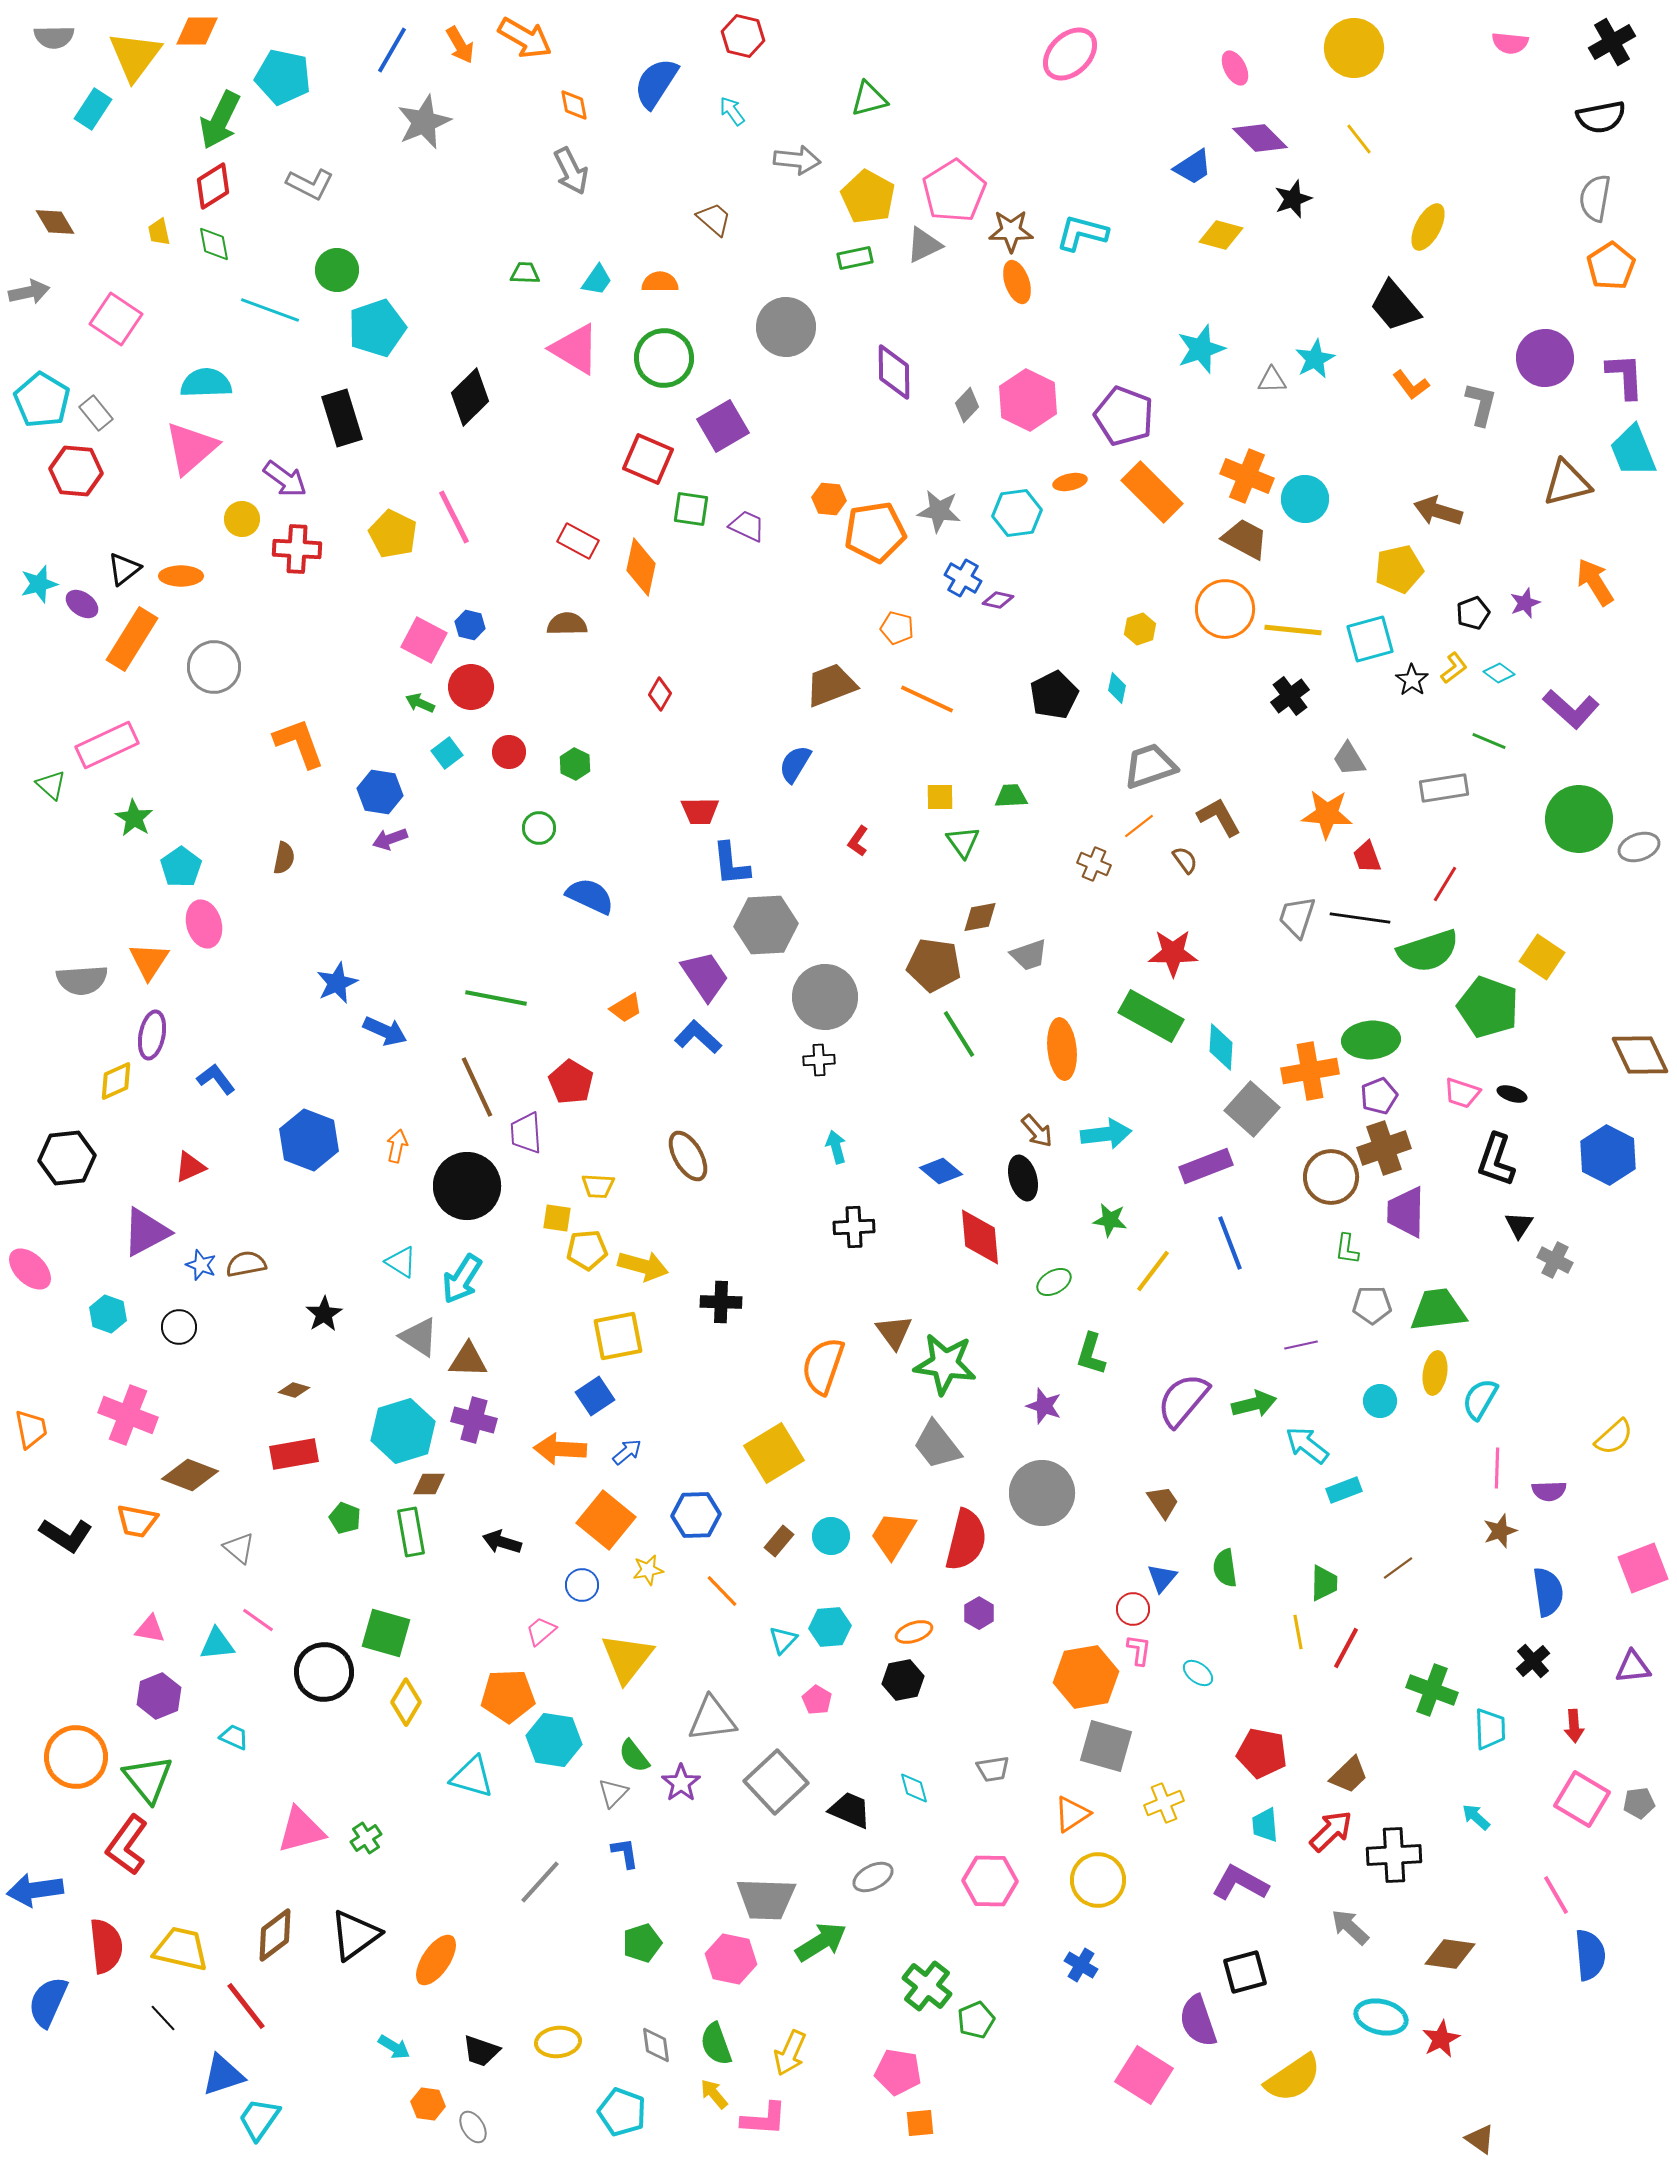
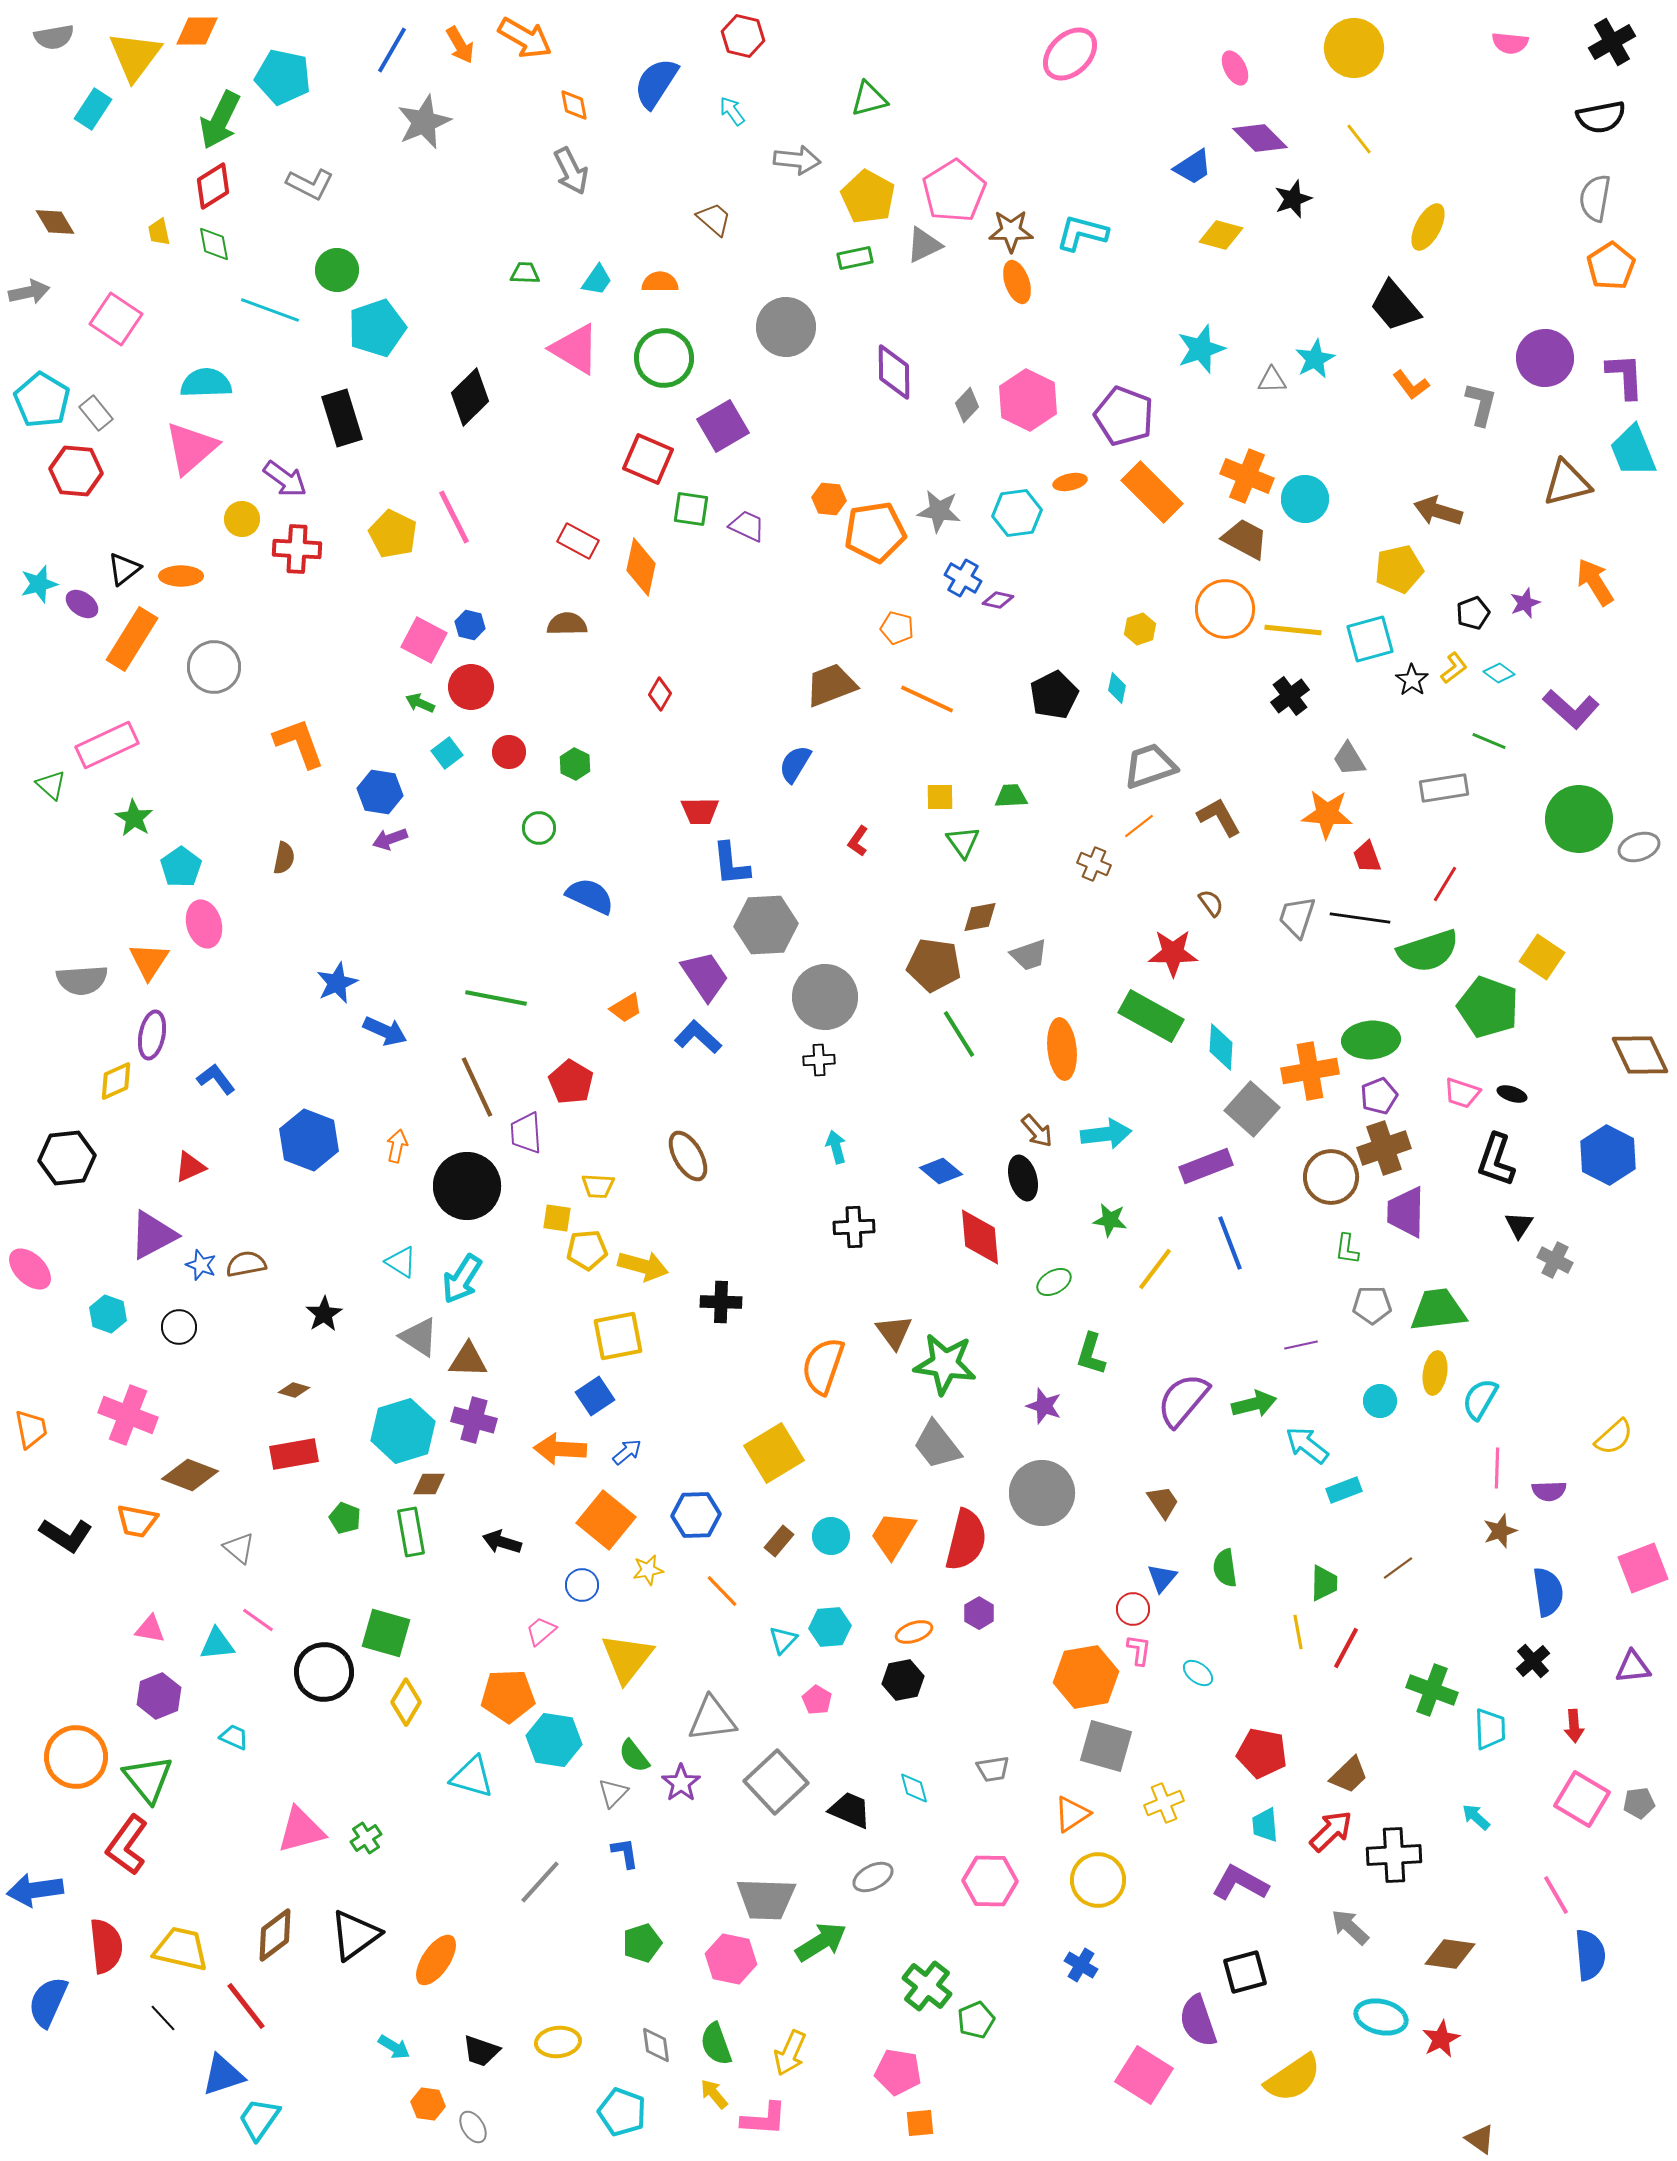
gray semicircle at (54, 37): rotated 9 degrees counterclockwise
brown semicircle at (1185, 860): moved 26 px right, 43 px down
purple triangle at (146, 1232): moved 7 px right, 3 px down
yellow line at (1153, 1271): moved 2 px right, 2 px up
